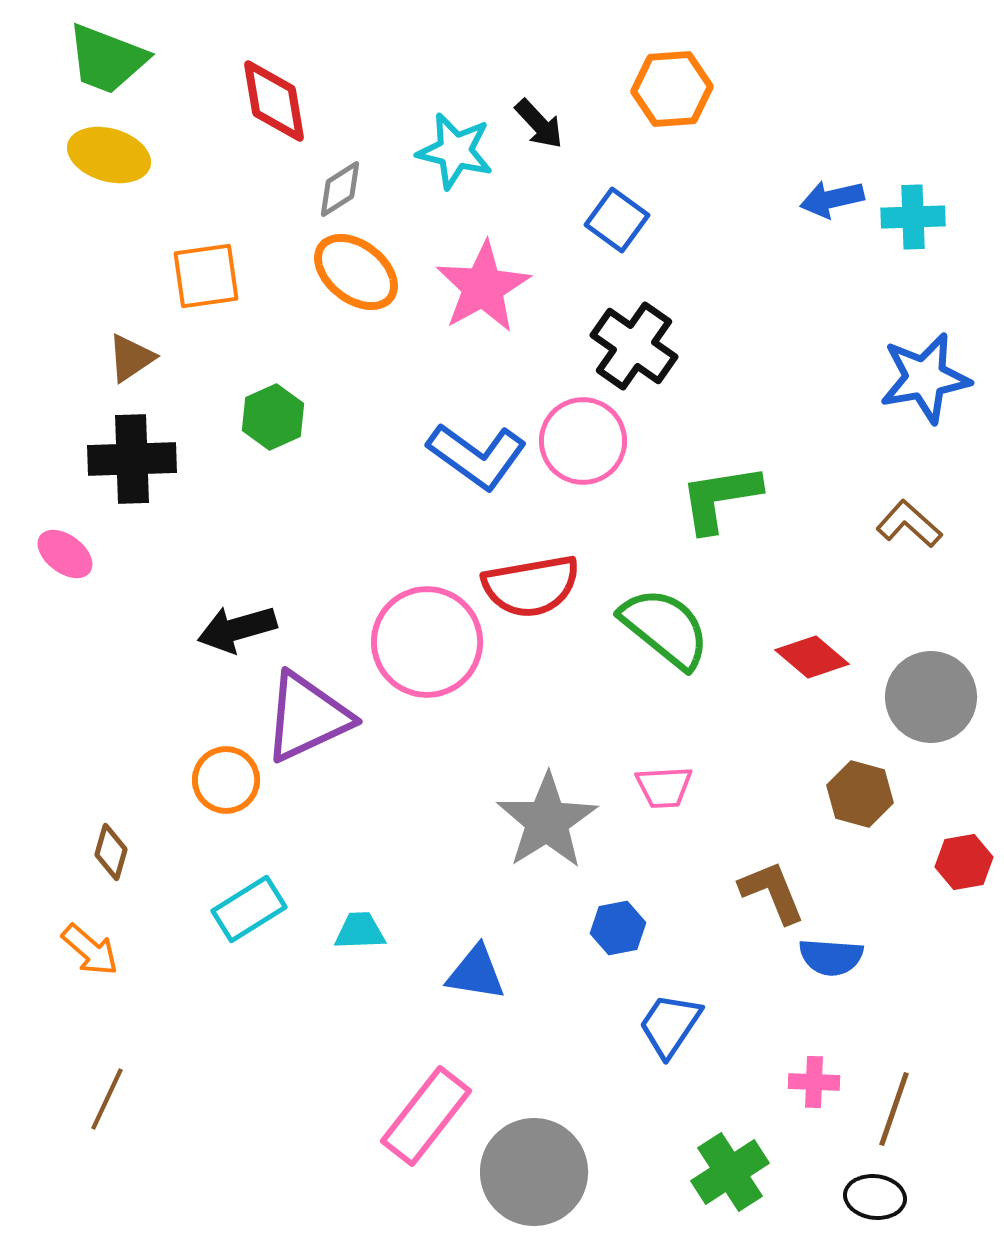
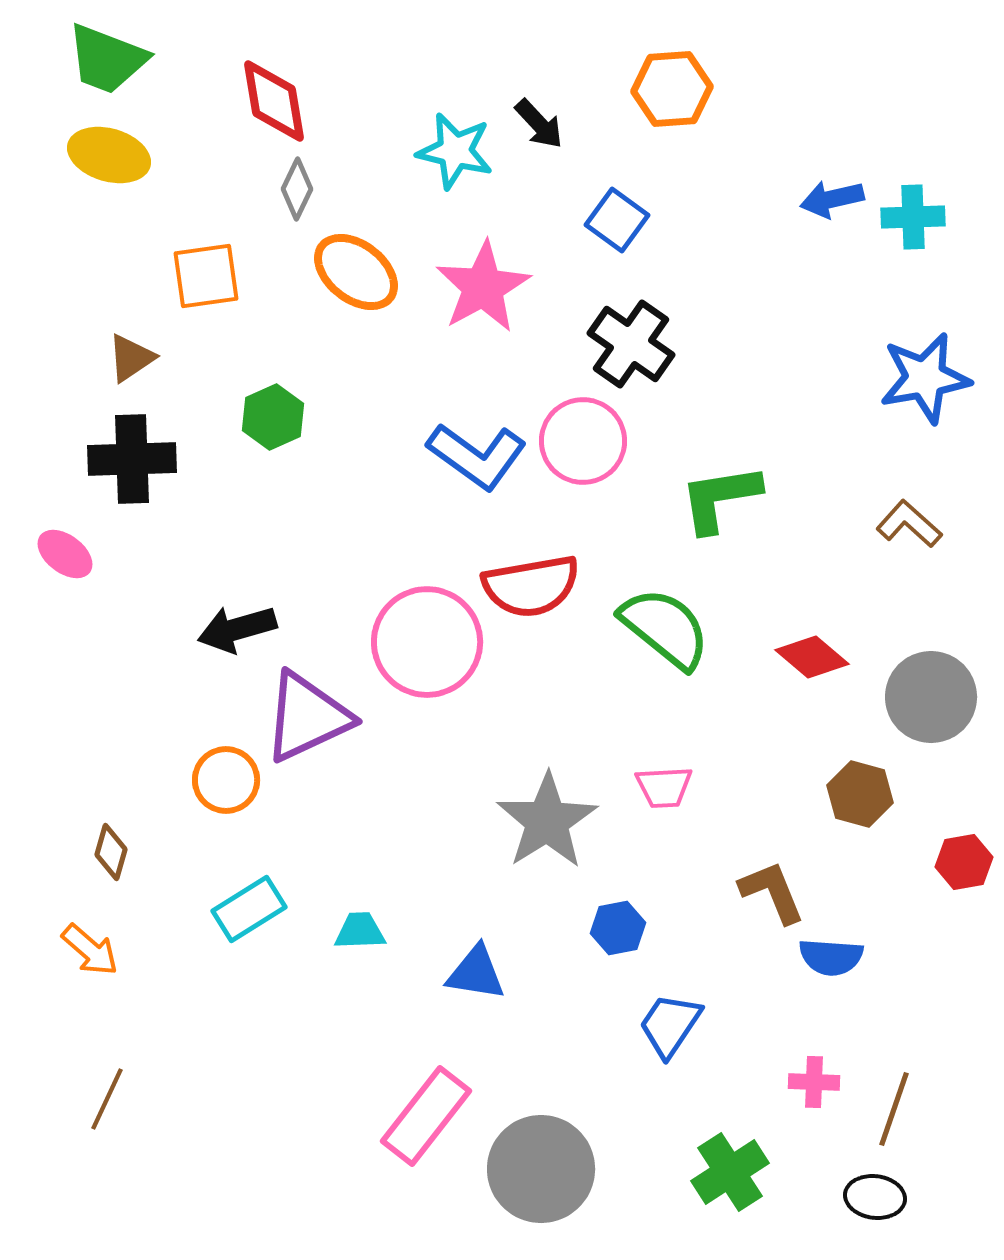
gray diamond at (340, 189): moved 43 px left; rotated 32 degrees counterclockwise
black cross at (634, 346): moved 3 px left, 2 px up
gray circle at (534, 1172): moved 7 px right, 3 px up
